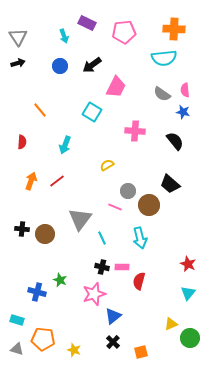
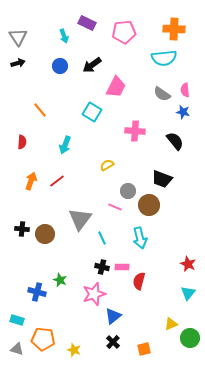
black trapezoid at (170, 184): moved 8 px left, 5 px up; rotated 20 degrees counterclockwise
orange square at (141, 352): moved 3 px right, 3 px up
